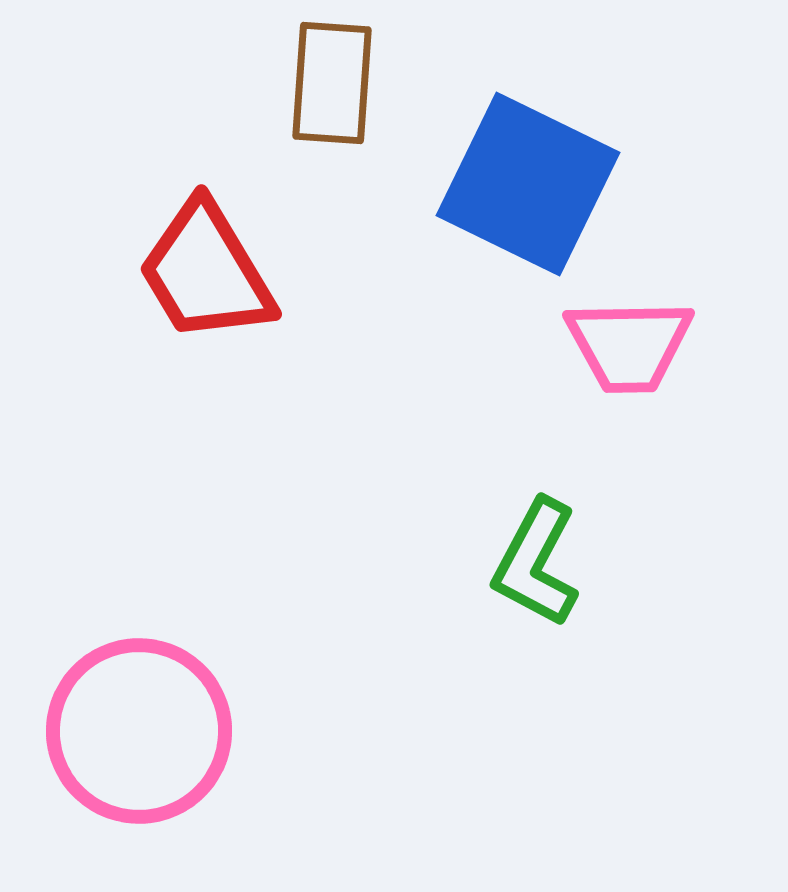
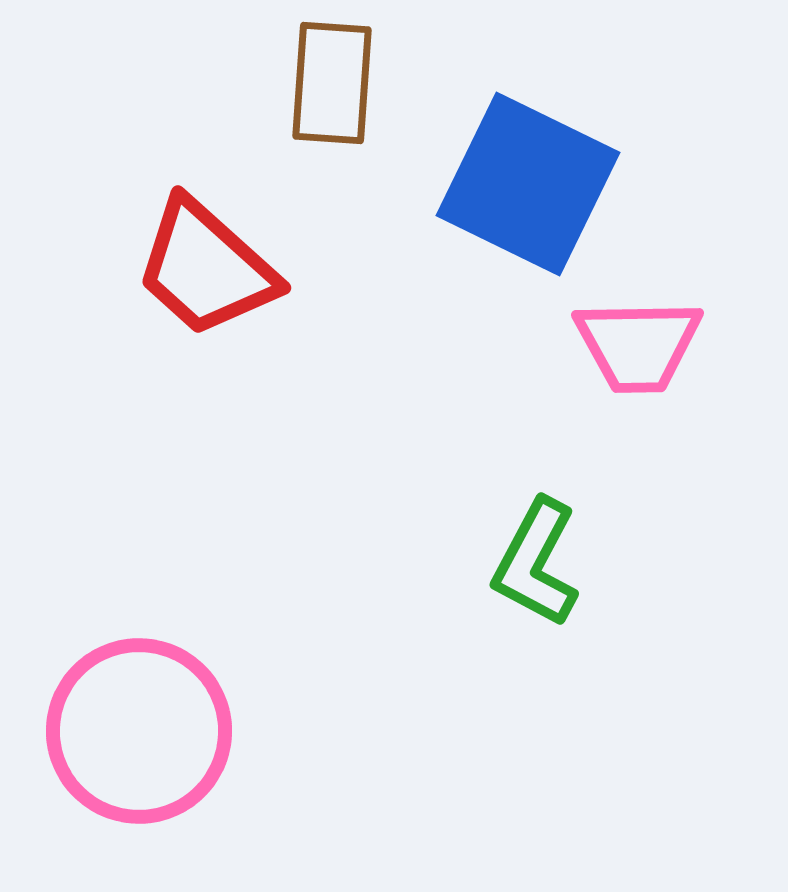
red trapezoid: moved 4 px up; rotated 17 degrees counterclockwise
pink trapezoid: moved 9 px right
